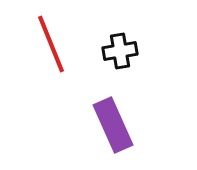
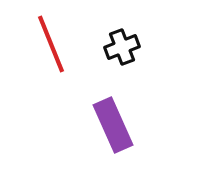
black cross: moved 2 px right, 4 px up; rotated 12 degrees counterclockwise
